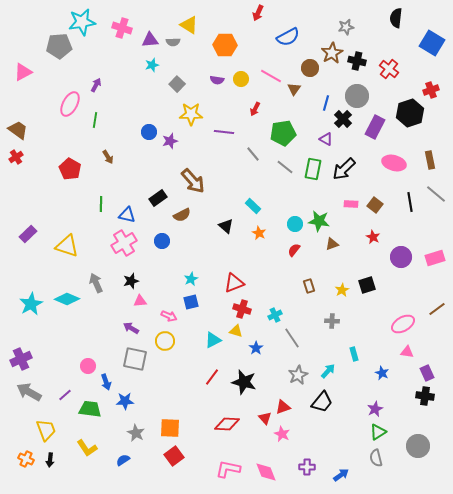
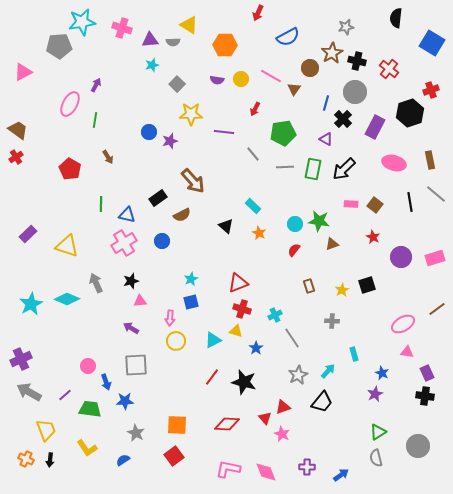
gray circle at (357, 96): moved 2 px left, 4 px up
gray line at (285, 167): rotated 42 degrees counterclockwise
red triangle at (234, 283): moved 4 px right
pink arrow at (169, 316): moved 1 px right, 2 px down; rotated 70 degrees clockwise
yellow circle at (165, 341): moved 11 px right
gray square at (135, 359): moved 1 px right, 6 px down; rotated 15 degrees counterclockwise
purple star at (375, 409): moved 15 px up
orange square at (170, 428): moved 7 px right, 3 px up
